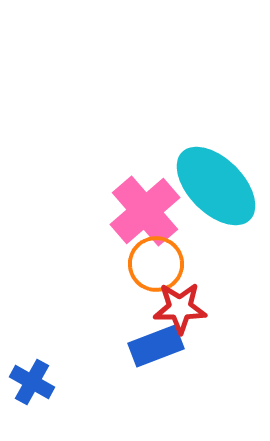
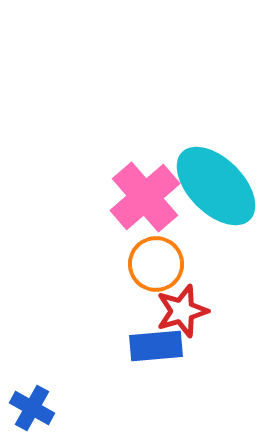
pink cross: moved 14 px up
red star: moved 2 px right, 3 px down; rotated 16 degrees counterclockwise
blue rectangle: rotated 16 degrees clockwise
blue cross: moved 26 px down
